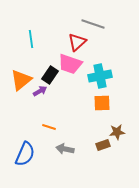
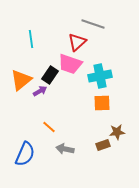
orange line: rotated 24 degrees clockwise
